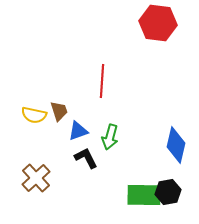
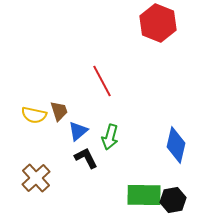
red hexagon: rotated 15 degrees clockwise
red line: rotated 32 degrees counterclockwise
blue triangle: rotated 20 degrees counterclockwise
black hexagon: moved 5 px right, 8 px down
